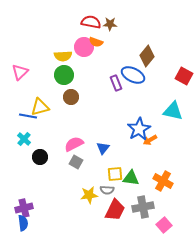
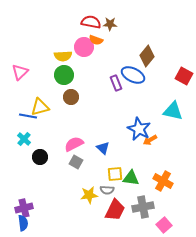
orange semicircle: moved 2 px up
blue star: rotated 15 degrees counterclockwise
blue triangle: rotated 24 degrees counterclockwise
